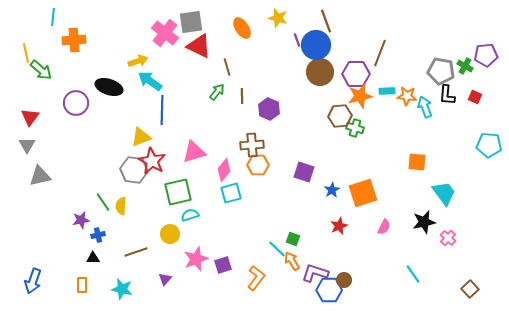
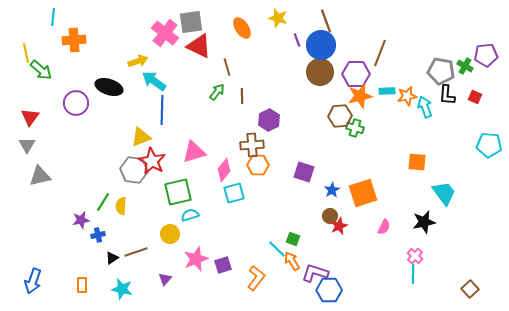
blue circle at (316, 45): moved 5 px right
cyan arrow at (150, 81): moved 4 px right
orange star at (407, 96): rotated 18 degrees counterclockwise
purple hexagon at (269, 109): moved 11 px down; rotated 10 degrees clockwise
cyan square at (231, 193): moved 3 px right
green line at (103, 202): rotated 66 degrees clockwise
pink cross at (448, 238): moved 33 px left, 18 px down
black triangle at (93, 258): moved 19 px right; rotated 32 degrees counterclockwise
cyan line at (413, 274): rotated 36 degrees clockwise
brown circle at (344, 280): moved 14 px left, 64 px up
